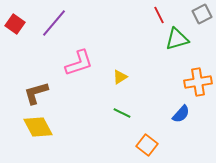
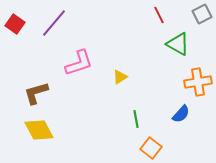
green triangle: moved 1 px right, 5 px down; rotated 45 degrees clockwise
green line: moved 14 px right, 6 px down; rotated 54 degrees clockwise
yellow diamond: moved 1 px right, 3 px down
orange square: moved 4 px right, 3 px down
